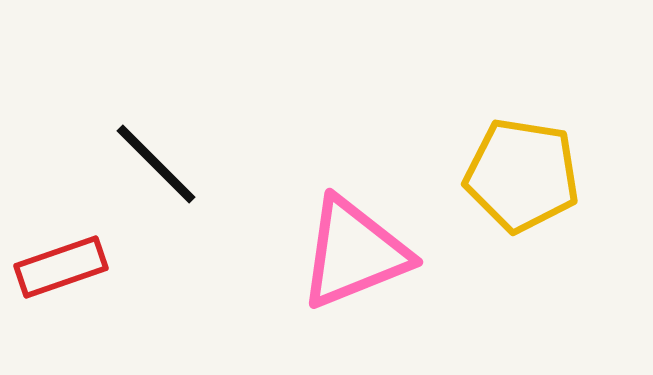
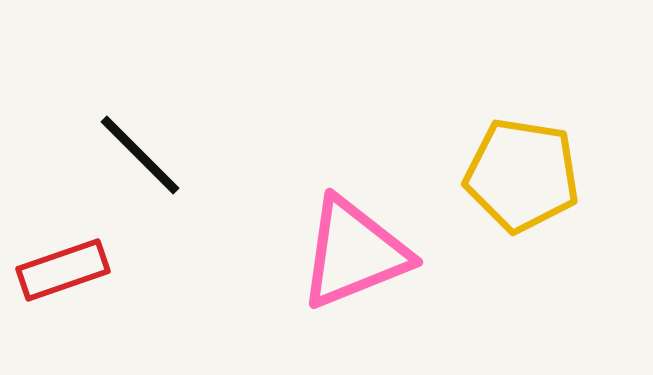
black line: moved 16 px left, 9 px up
red rectangle: moved 2 px right, 3 px down
